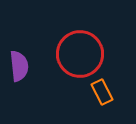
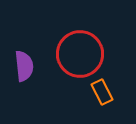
purple semicircle: moved 5 px right
